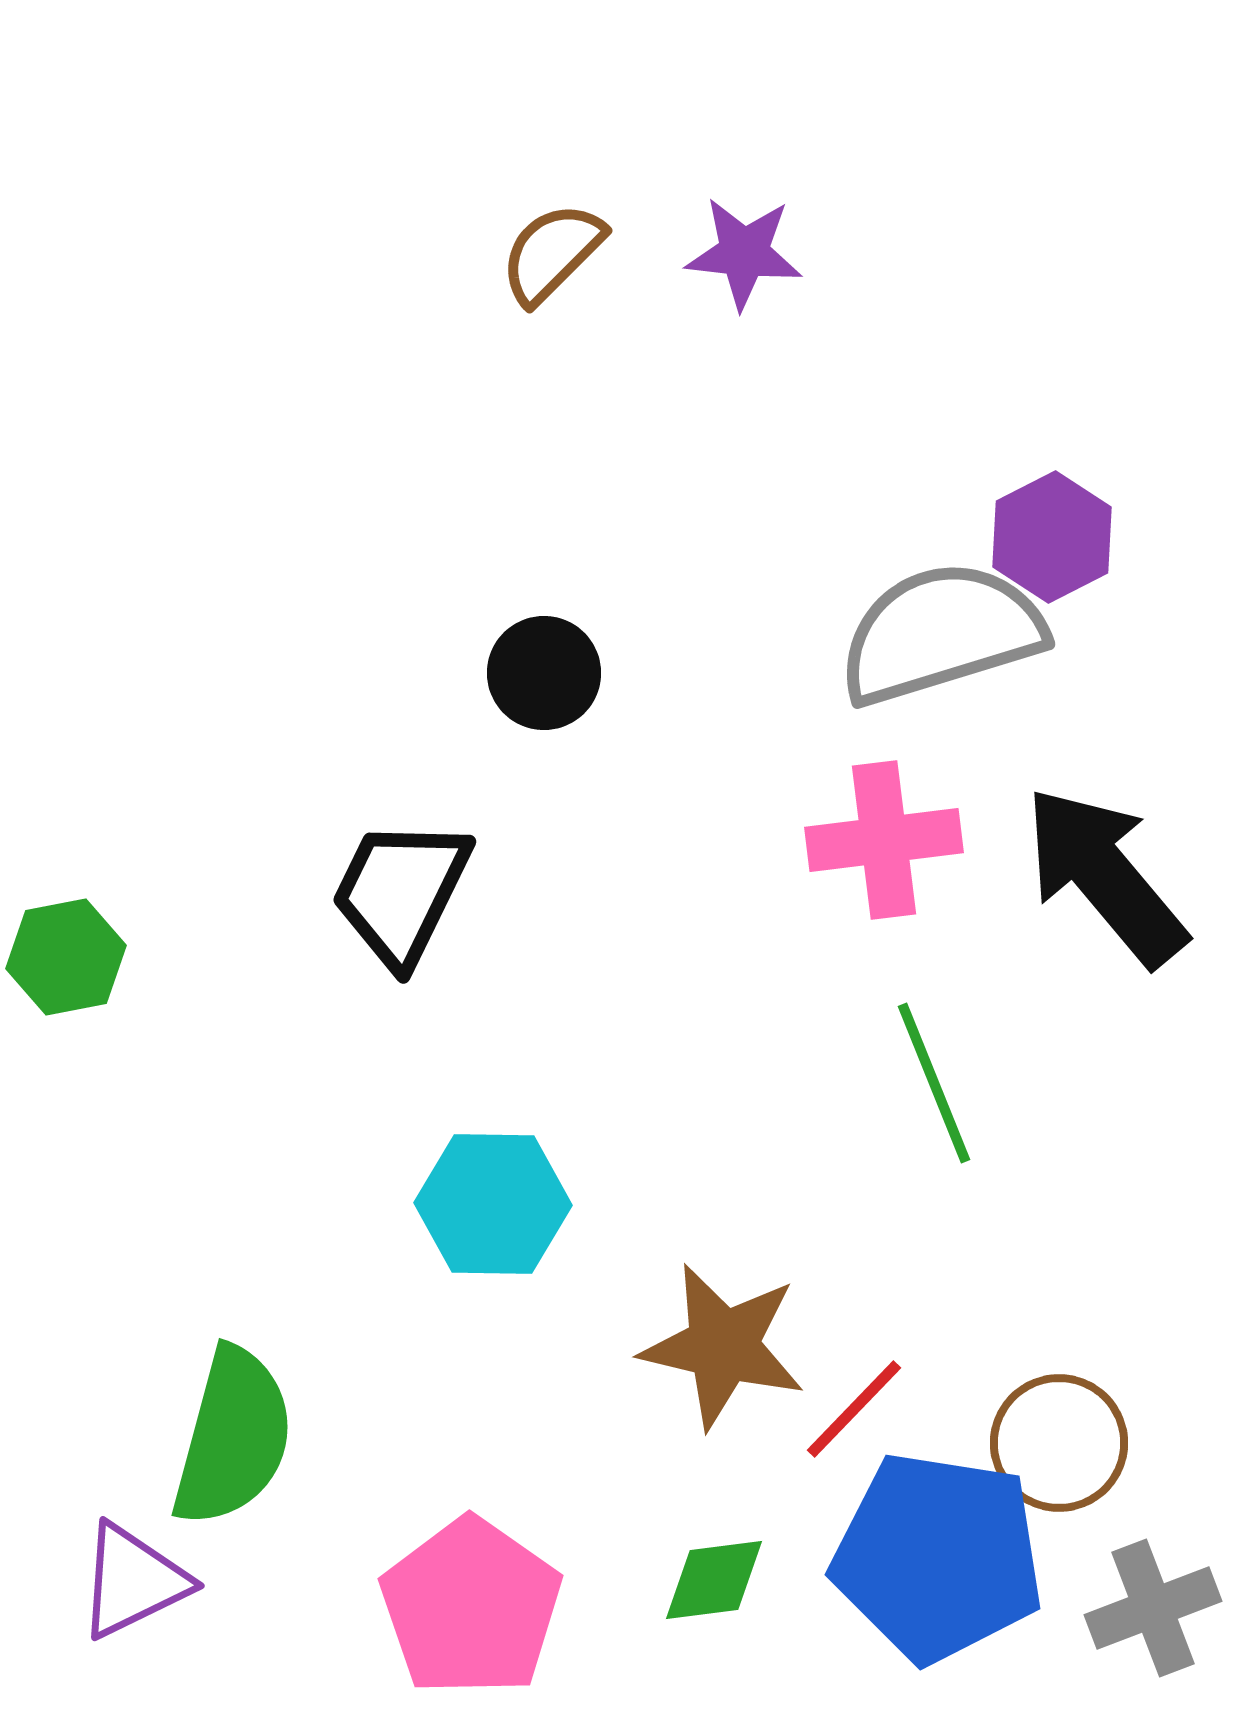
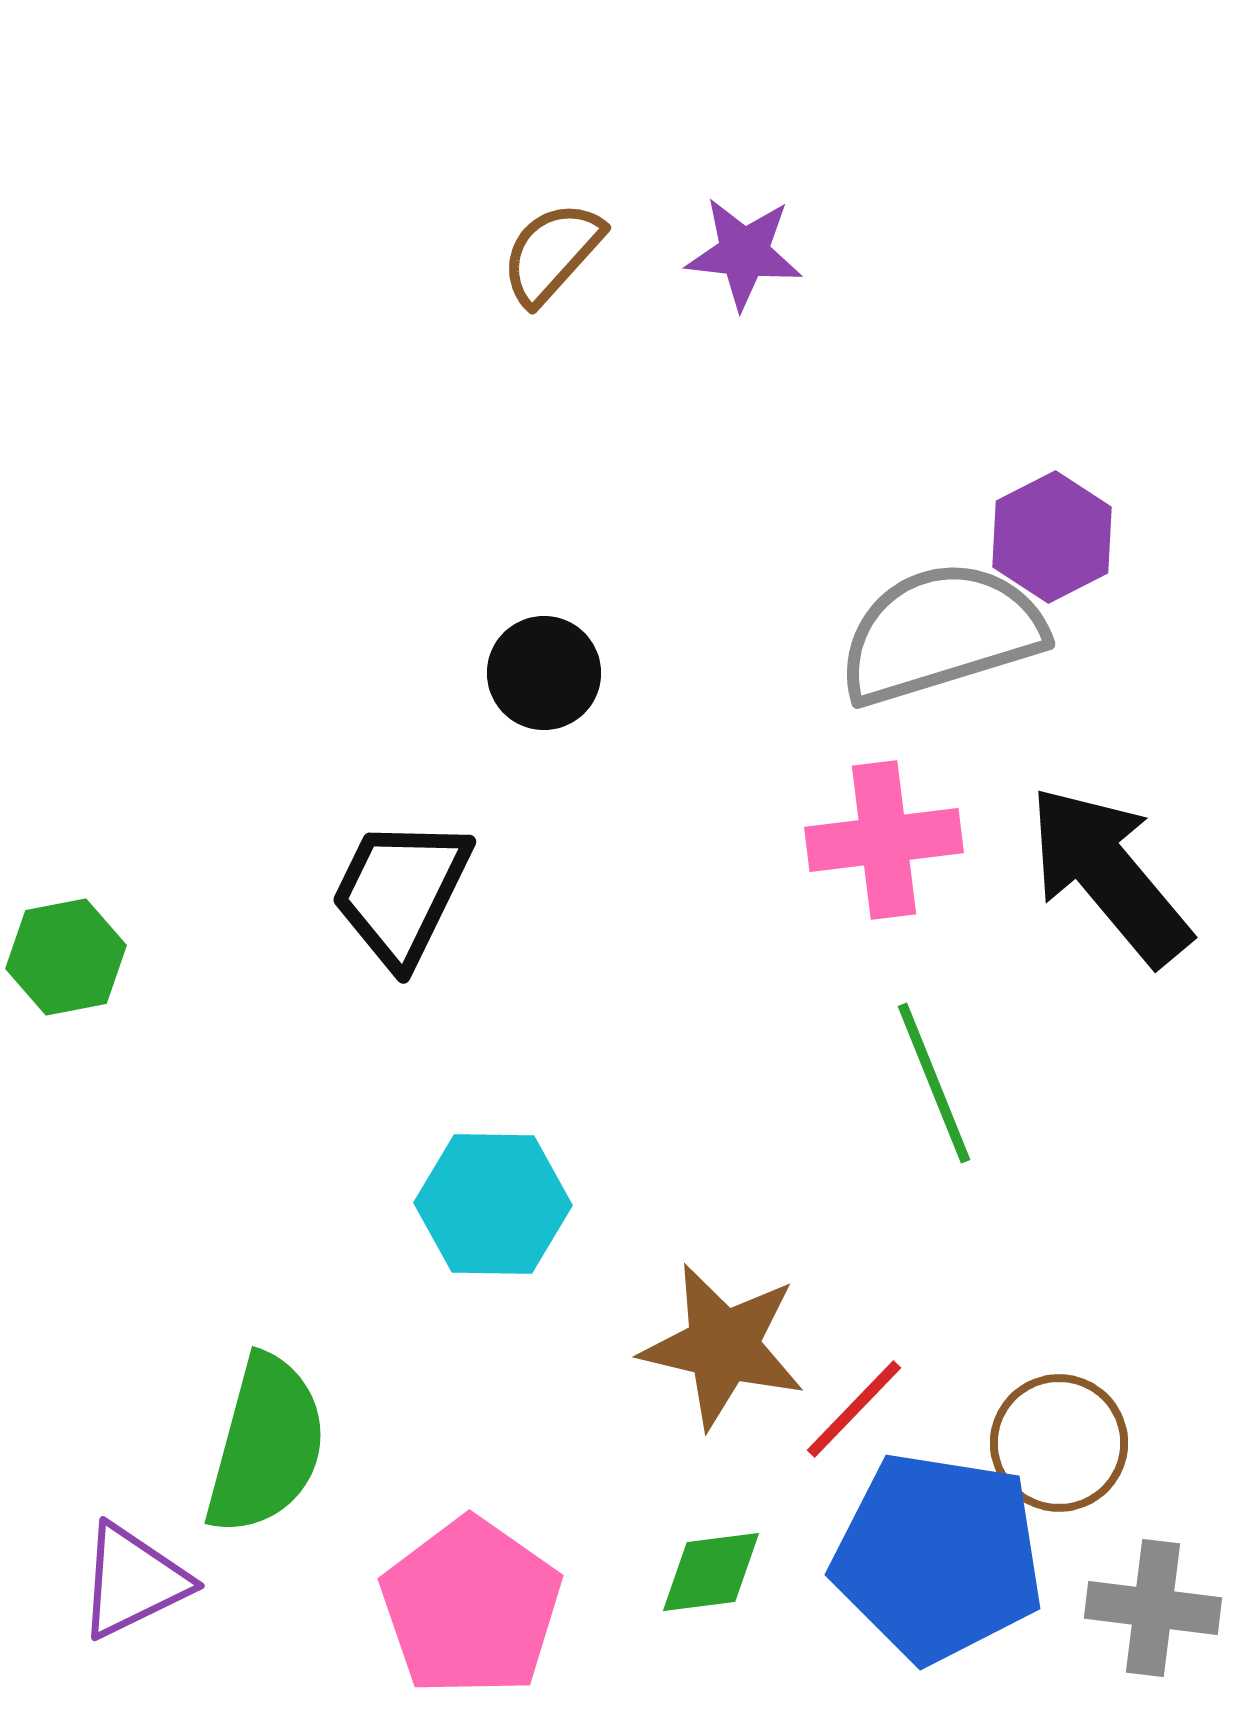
brown semicircle: rotated 3 degrees counterclockwise
black arrow: moved 4 px right, 1 px up
green semicircle: moved 33 px right, 8 px down
green diamond: moved 3 px left, 8 px up
gray cross: rotated 28 degrees clockwise
